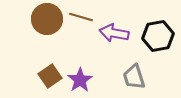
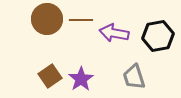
brown line: moved 3 px down; rotated 15 degrees counterclockwise
purple star: moved 1 px right, 1 px up
